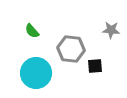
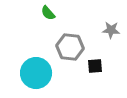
green semicircle: moved 16 px right, 18 px up
gray hexagon: moved 1 px left, 2 px up
